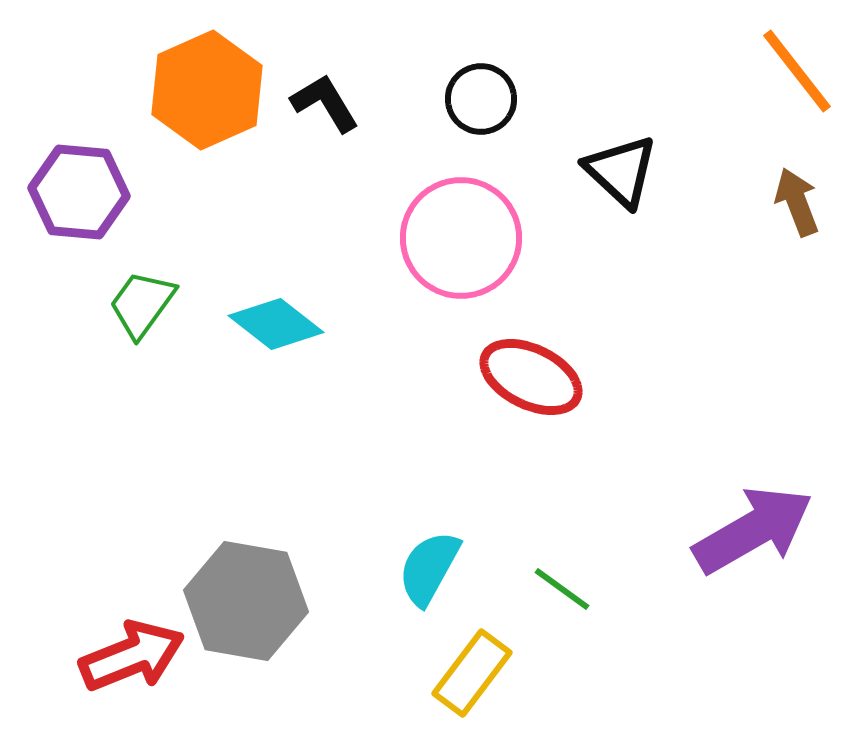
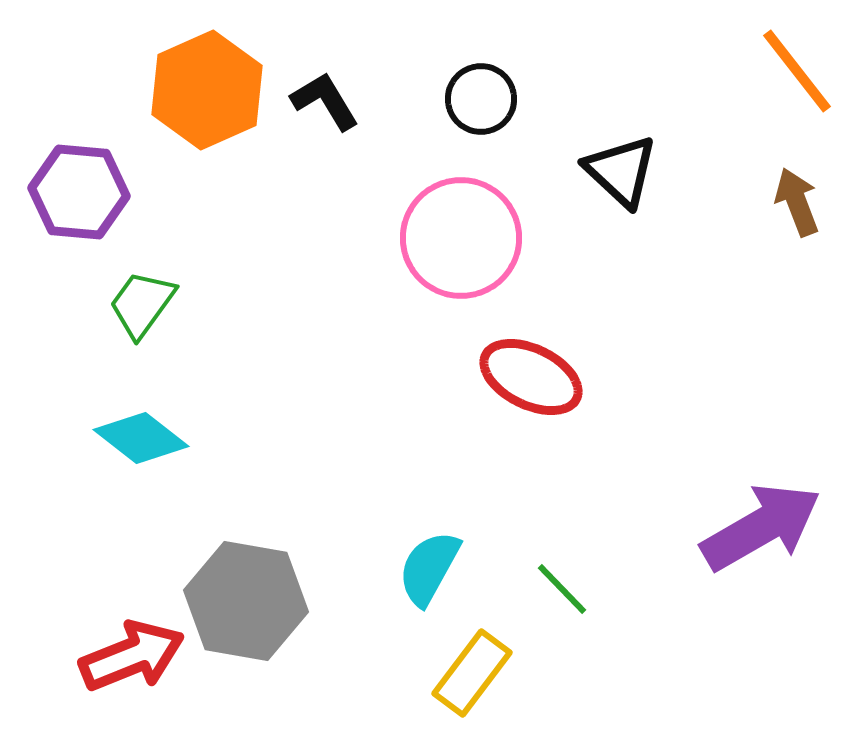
black L-shape: moved 2 px up
cyan diamond: moved 135 px left, 114 px down
purple arrow: moved 8 px right, 3 px up
green line: rotated 10 degrees clockwise
